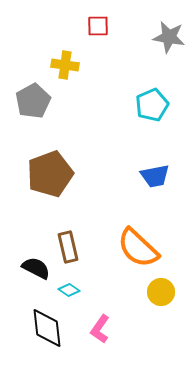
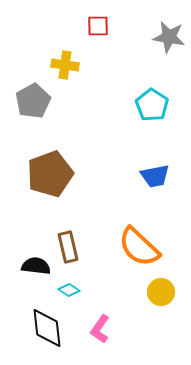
cyan pentagon: rotated 16 degrees counterclockwise
orange semicircle: moved 1 px right, 1 px up
black semicircle: moved 2 px up; rotated 20 degrees counterclockwise
